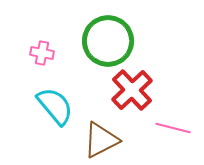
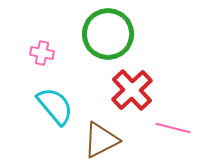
green circle: moved 7 px up
